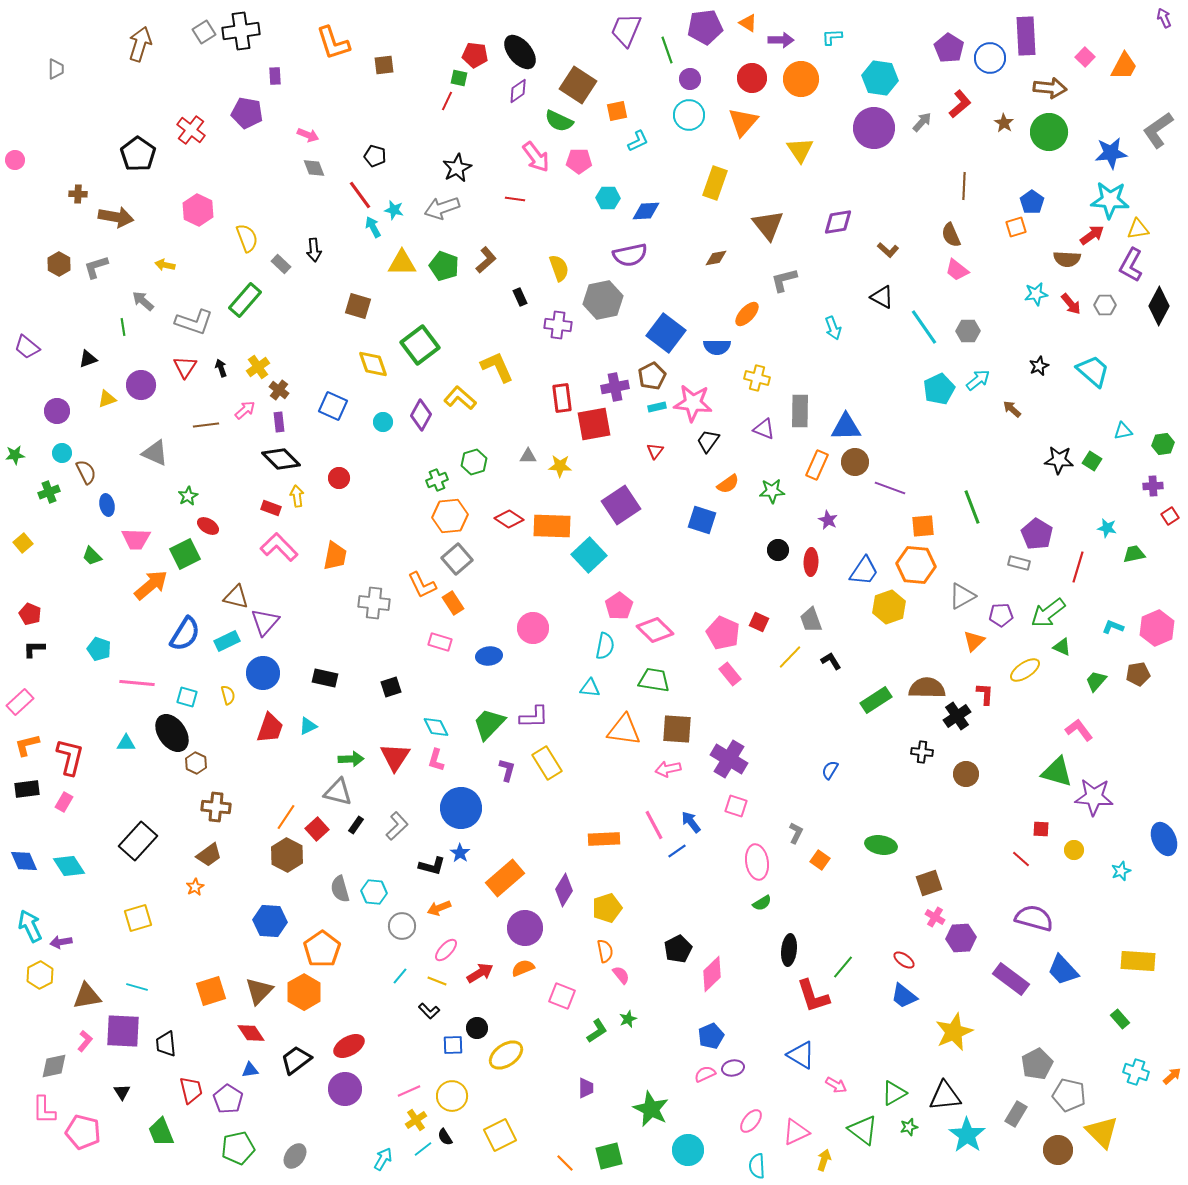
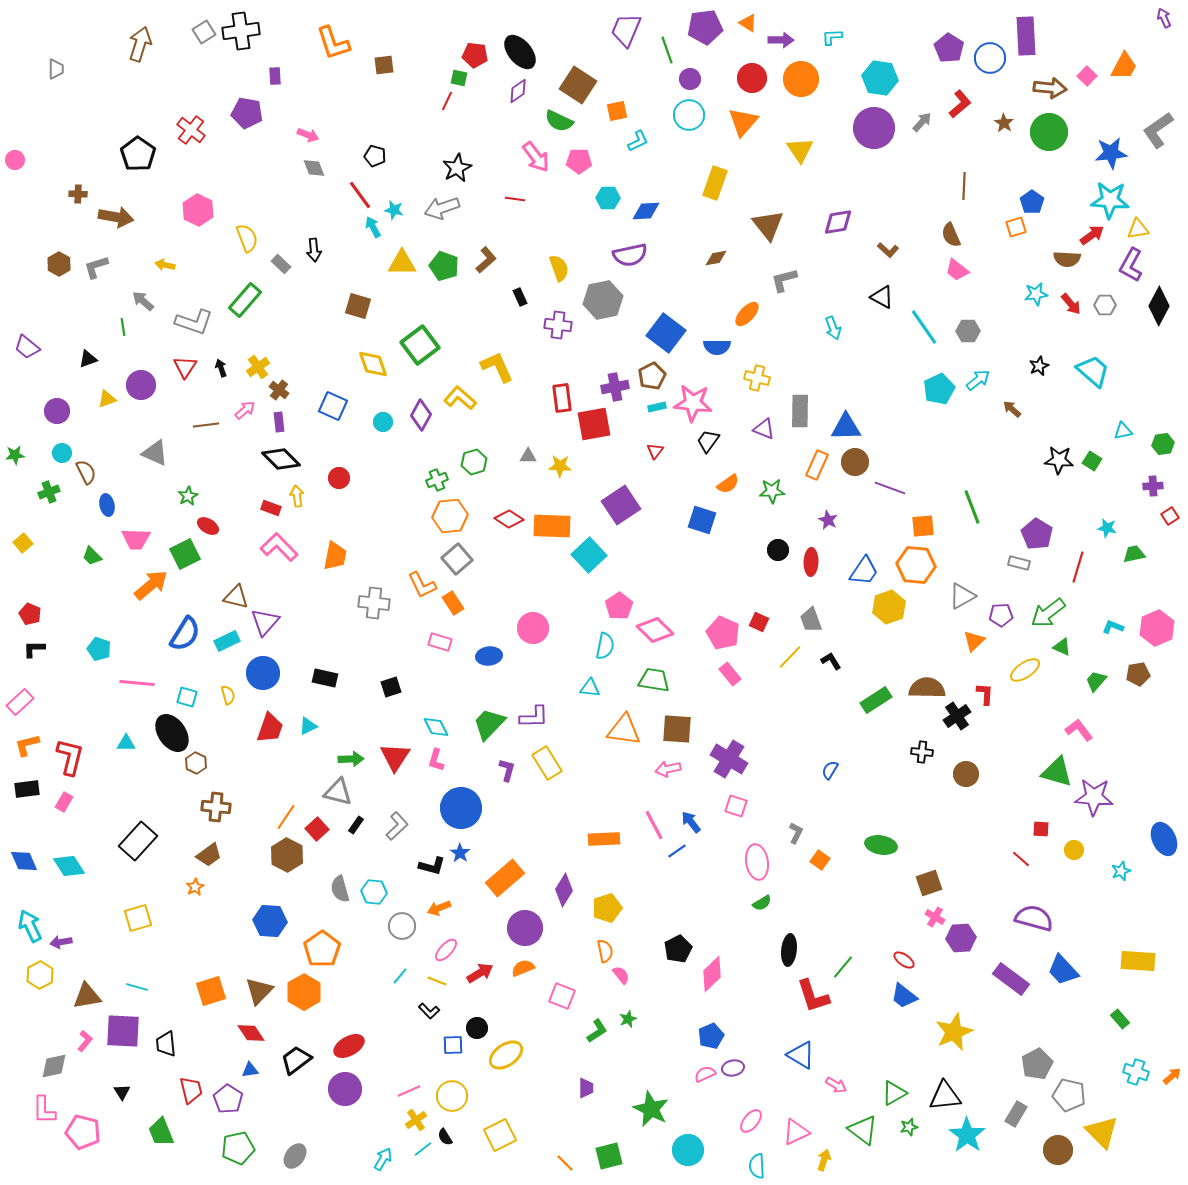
pink square at (1085, 57): moved 2 px right, 19 px down
